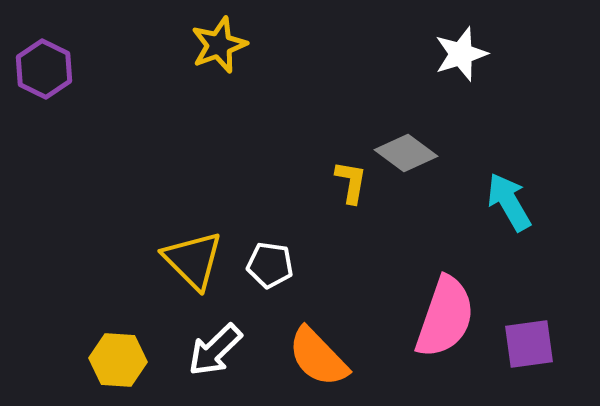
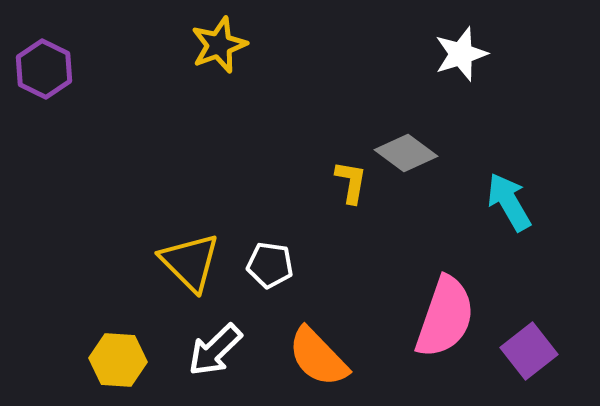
yellow triangle: moved 3 px left, 2 px down
purple square: moved 7 px down; rotated 30 degrees counterclockwise
